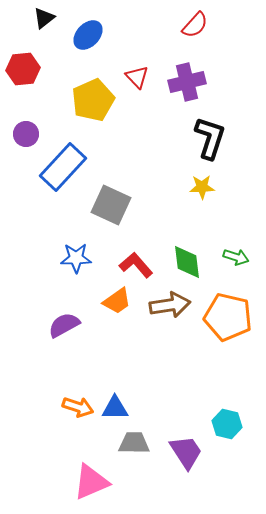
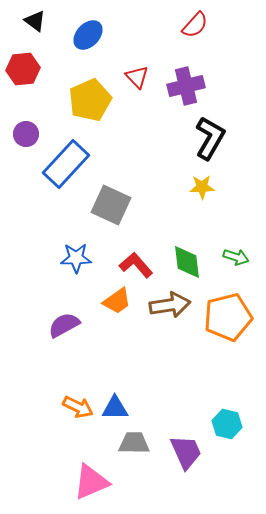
black triangle: moved 9 px left, 3 px down; rotated 45 degrees counterclockwise
purple cross: moved 1 px left, 4 px down
yellow pentagon: moved 3 px left
black L-shape: rotated 12 degrees clockwise
blue rectangle: moved 3 px right, 3 px up
orange pentagon: rotated 27 degrees counterclockwise
orange arrow: rotated 8 degrees clockwise
purple trapezoid: rotated 9 degrees clockwise
